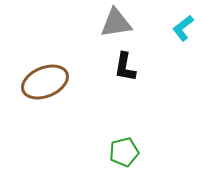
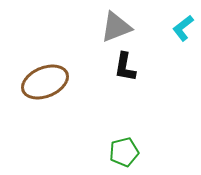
gray triangle: moved 4 px down; rotated 12 degrees counterclockwise
